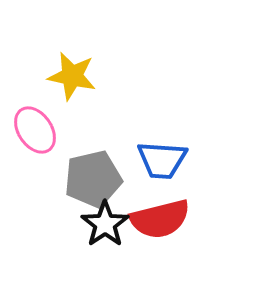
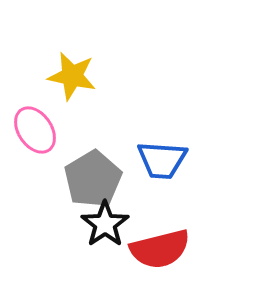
gray pentagon: rotated 18 degrees counterclockwise
red semicircle: moved 30 px down
